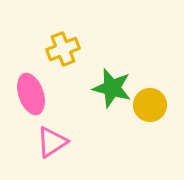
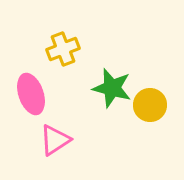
pink triangle: moved 3 px right, 2 px up
